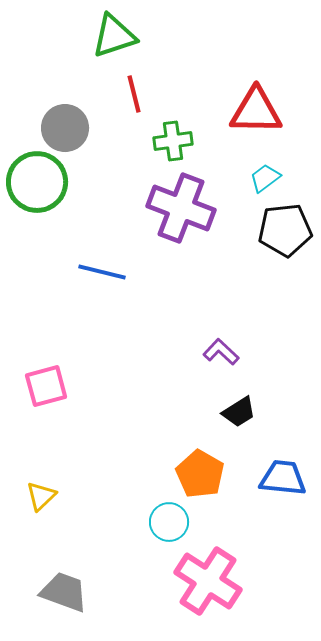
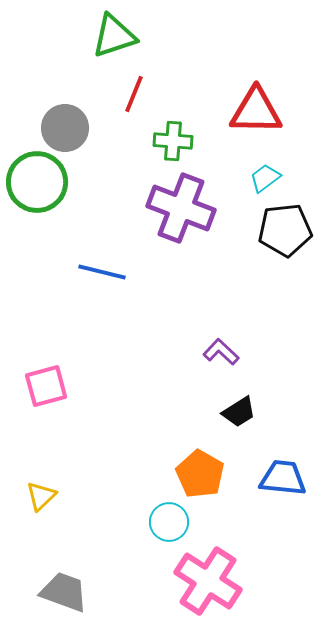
red line: rotated 36 degrees clockwise
green cross: rotated 12 degrees clockwise
